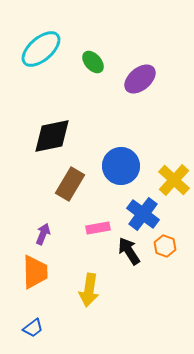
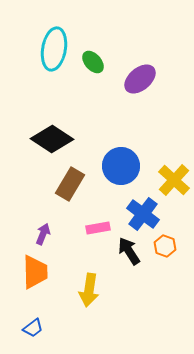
cyan ellipse: moved 13 px right; rotated 39 degrees counterclockwise
black diamond: moved 3 px down; rotated 45 degrees clockwise
